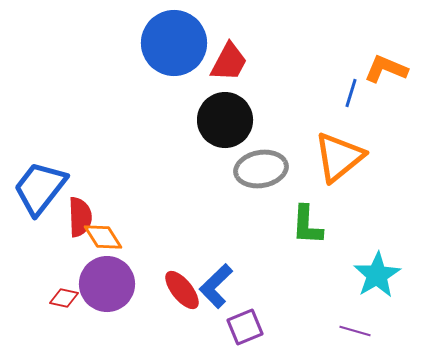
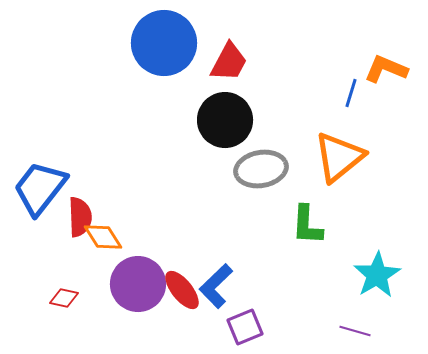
blue circle: moved 10 px left
purple circle: moved 31 px right
